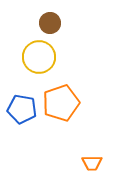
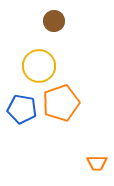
brown circle: moved 4 px right, 2 px up
yellow circle: moved 9 px down
orange trapezoid: moved 5 px right
